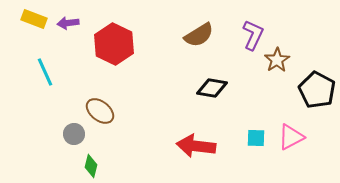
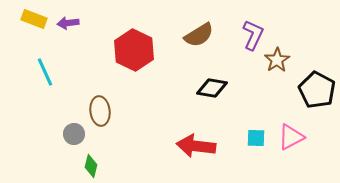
red hexagon: moved 20 px right, 6 px down
brown ellipse: rotated 44 degrees clockwise
